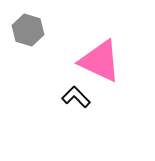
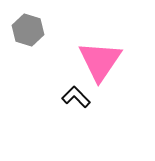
pink triangle: rotated 39 degrees clockwise
